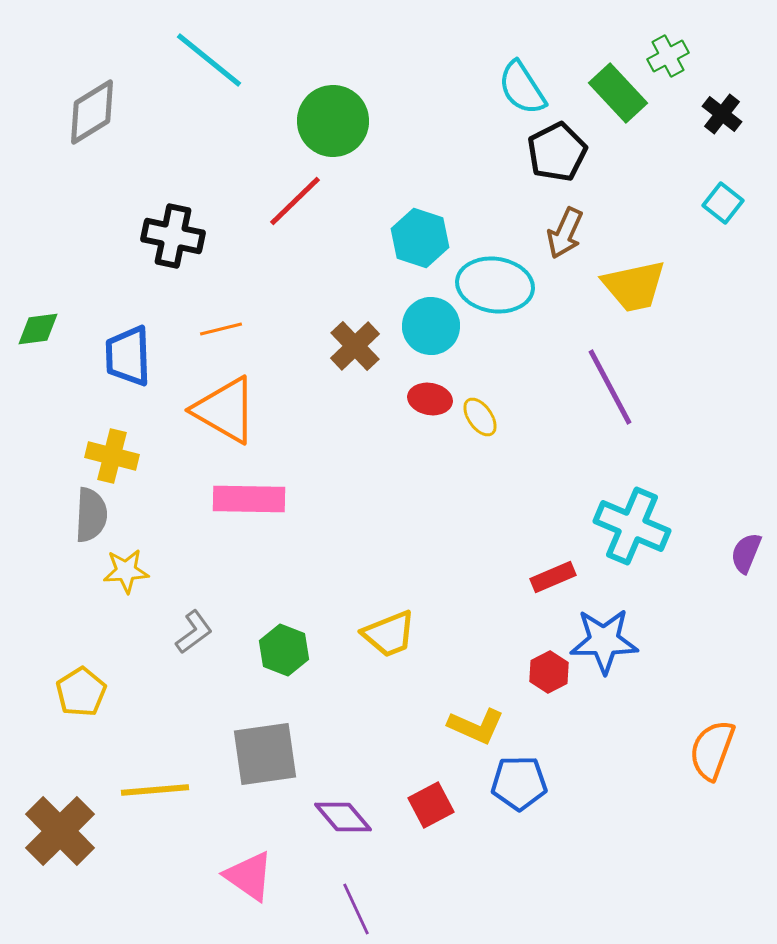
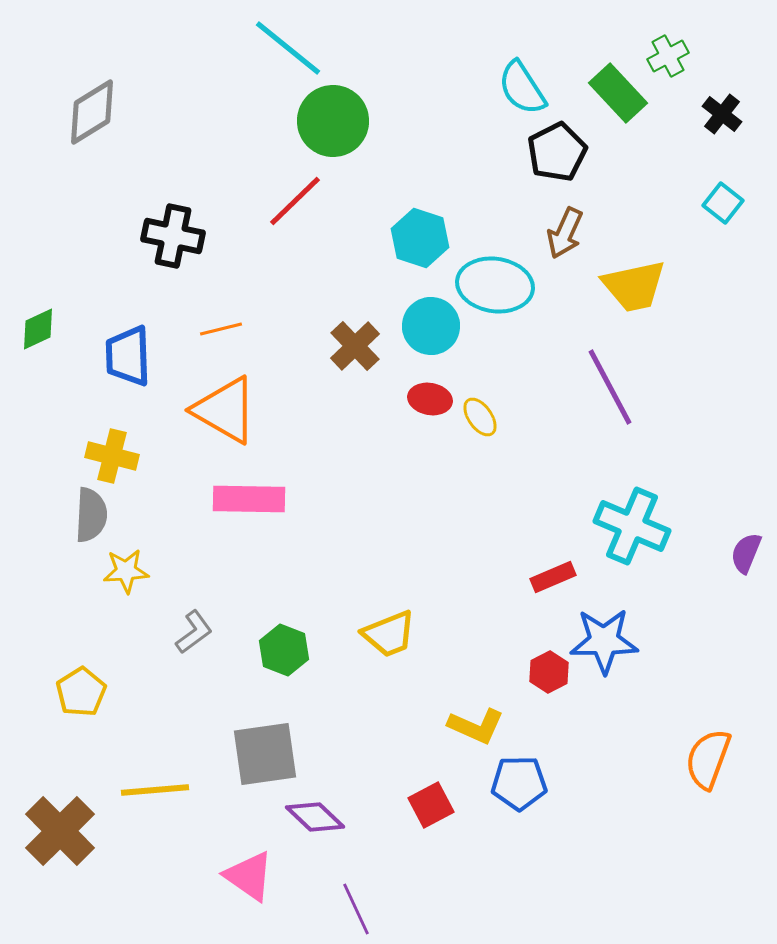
cyan line at (209, 60): moved 79 px right, 12 px up
green diamond at (38, 329): rotated 18 degrees counterclockwise
orange semicircle at (712, 750): moved 4 px left, 9 px down
purple diamond at (343, 817): moved 28 px left; rotated 6 degrees counterclockwise
